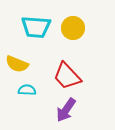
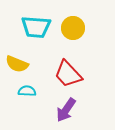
red trapezoid: moved 1 px right, 2 px up
cyan semicircle: moved 1 px down
